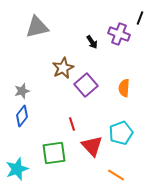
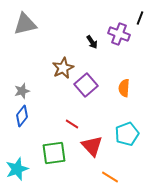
gray triangle: moved 12 px left, 3 px up
red line: rotated 40 degrees counterclockwise
cyan pentagon: moved 6 px right, 1 px down
orange line: moved 6 px left, 2 px down
